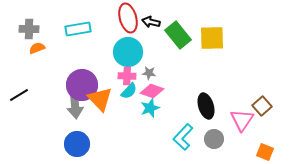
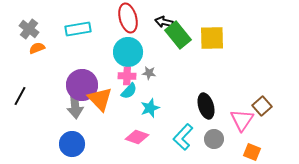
black arrow: moved 13 px right
gray cross: rotated 36 degrees clockwise
pink diamond: moved 15 px left, 46 px down
black line: moved 1 px right, 1 px down; rotated 30 degrees counterclockwise
blue circle: moved 5 px left
orange square: moved 13 px left
